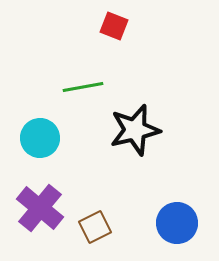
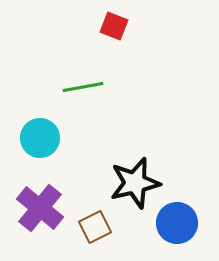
black star: moved 53 px down
